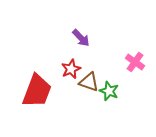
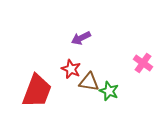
purple arrow: rotated 108 degrees clockwise
pink cross: moved 8 px right, 1 px down
red star: rotated 24 degrees counterclockwise
brown triangle: rotated 10 degrees counterclockwise
